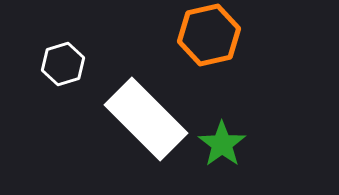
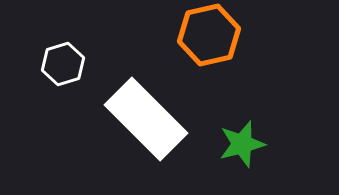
green star: moved 20 px right; rotated 21 degrees clockwise
